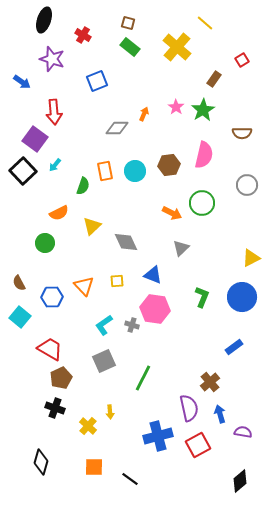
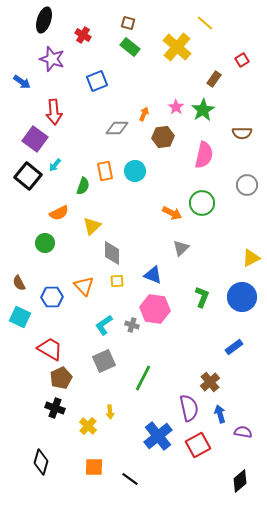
brown hexagon at (169, 165): moved 6 px left, 28 px up
black square at (23, 171): moved 5 px right, 5 px down; rotated 8 degrees counterclockwise
gray diamond at (126, 242): moved 14 px left, 11 px down; rotated 25 degrees clockwise
cyan square at (20, 317): rotated 15 degrees counterclockwise
blue cross at (158, 436): rotated 24 degrees counterclockwise
